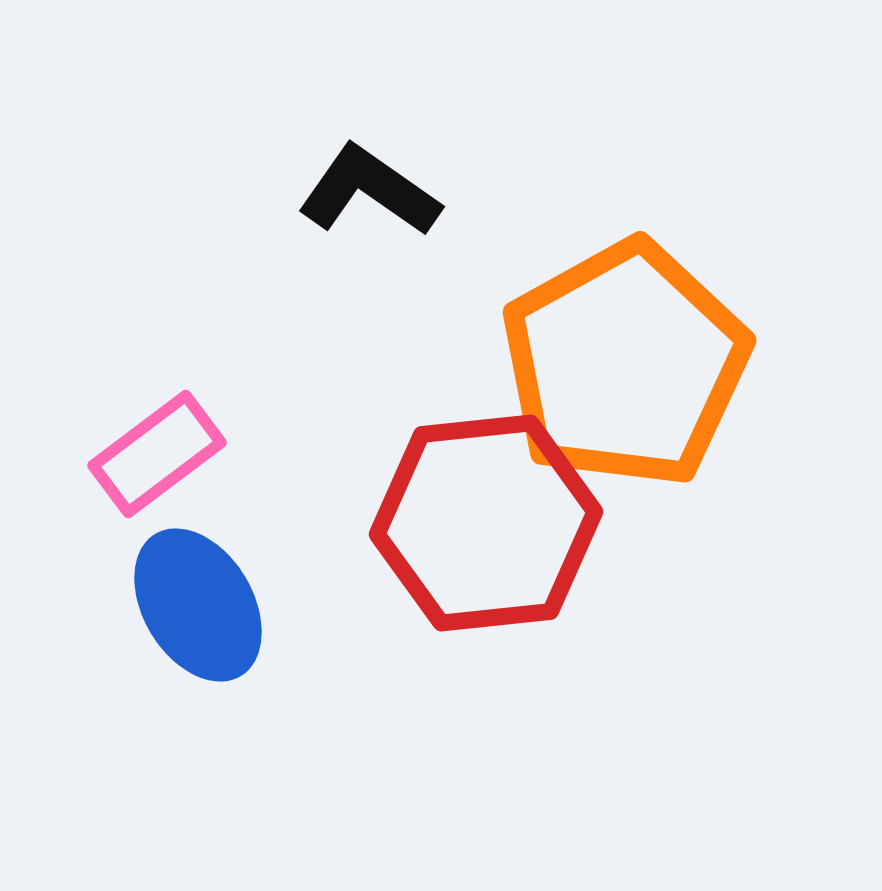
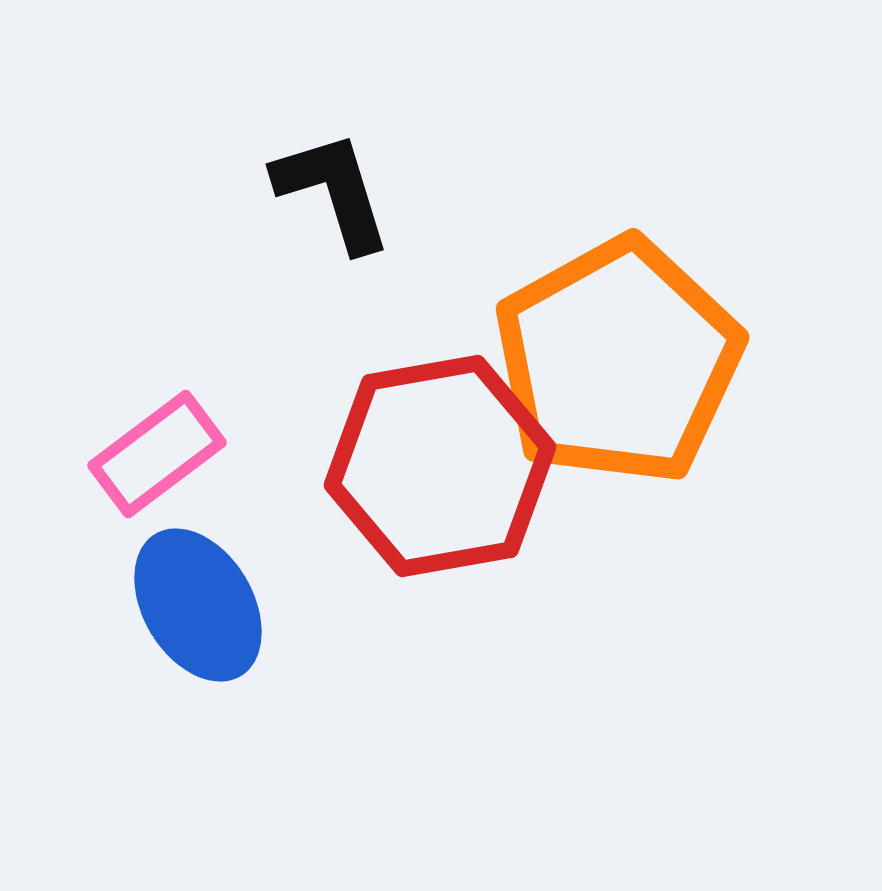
black L-shape: moved 36 px left; rotated 38 degrees clockwise
orange pentagon: moved 7 px left, 3 px up
red hexagon: moved 46 px left, 57 px up; rotated 4 degrees counterclockwise
